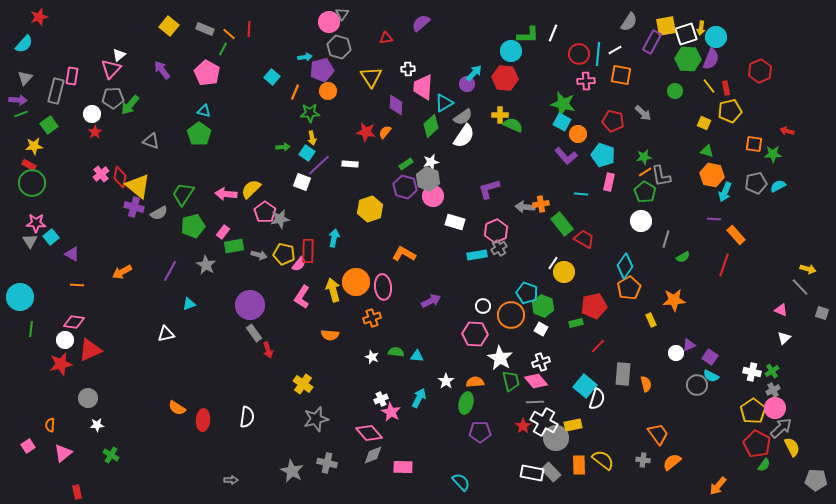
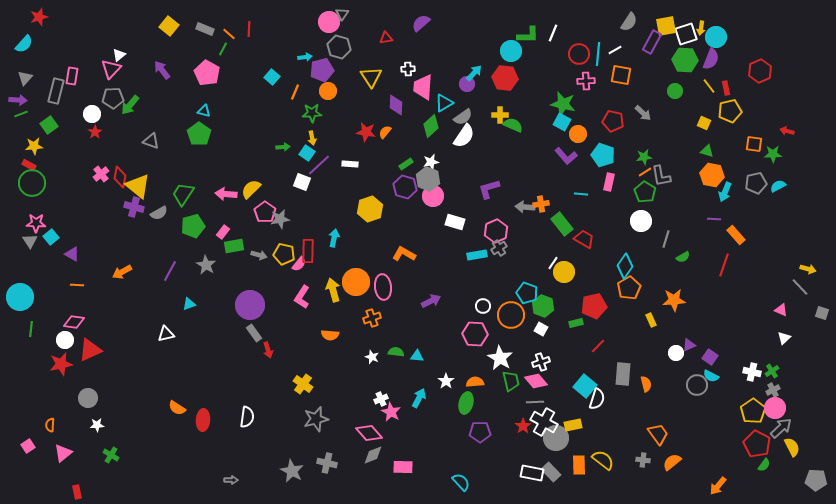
green hexagon at (688, 59): moved 3 px left, 1 px down
green star at (310, 113): moved 2 px right
